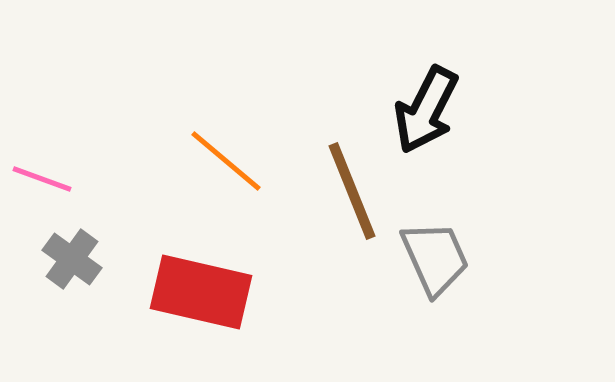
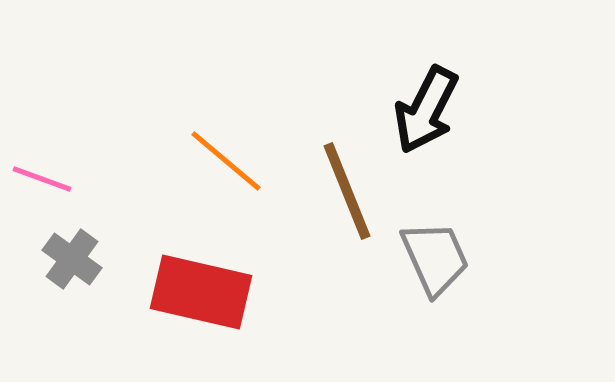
brown line: moved 5 px left
